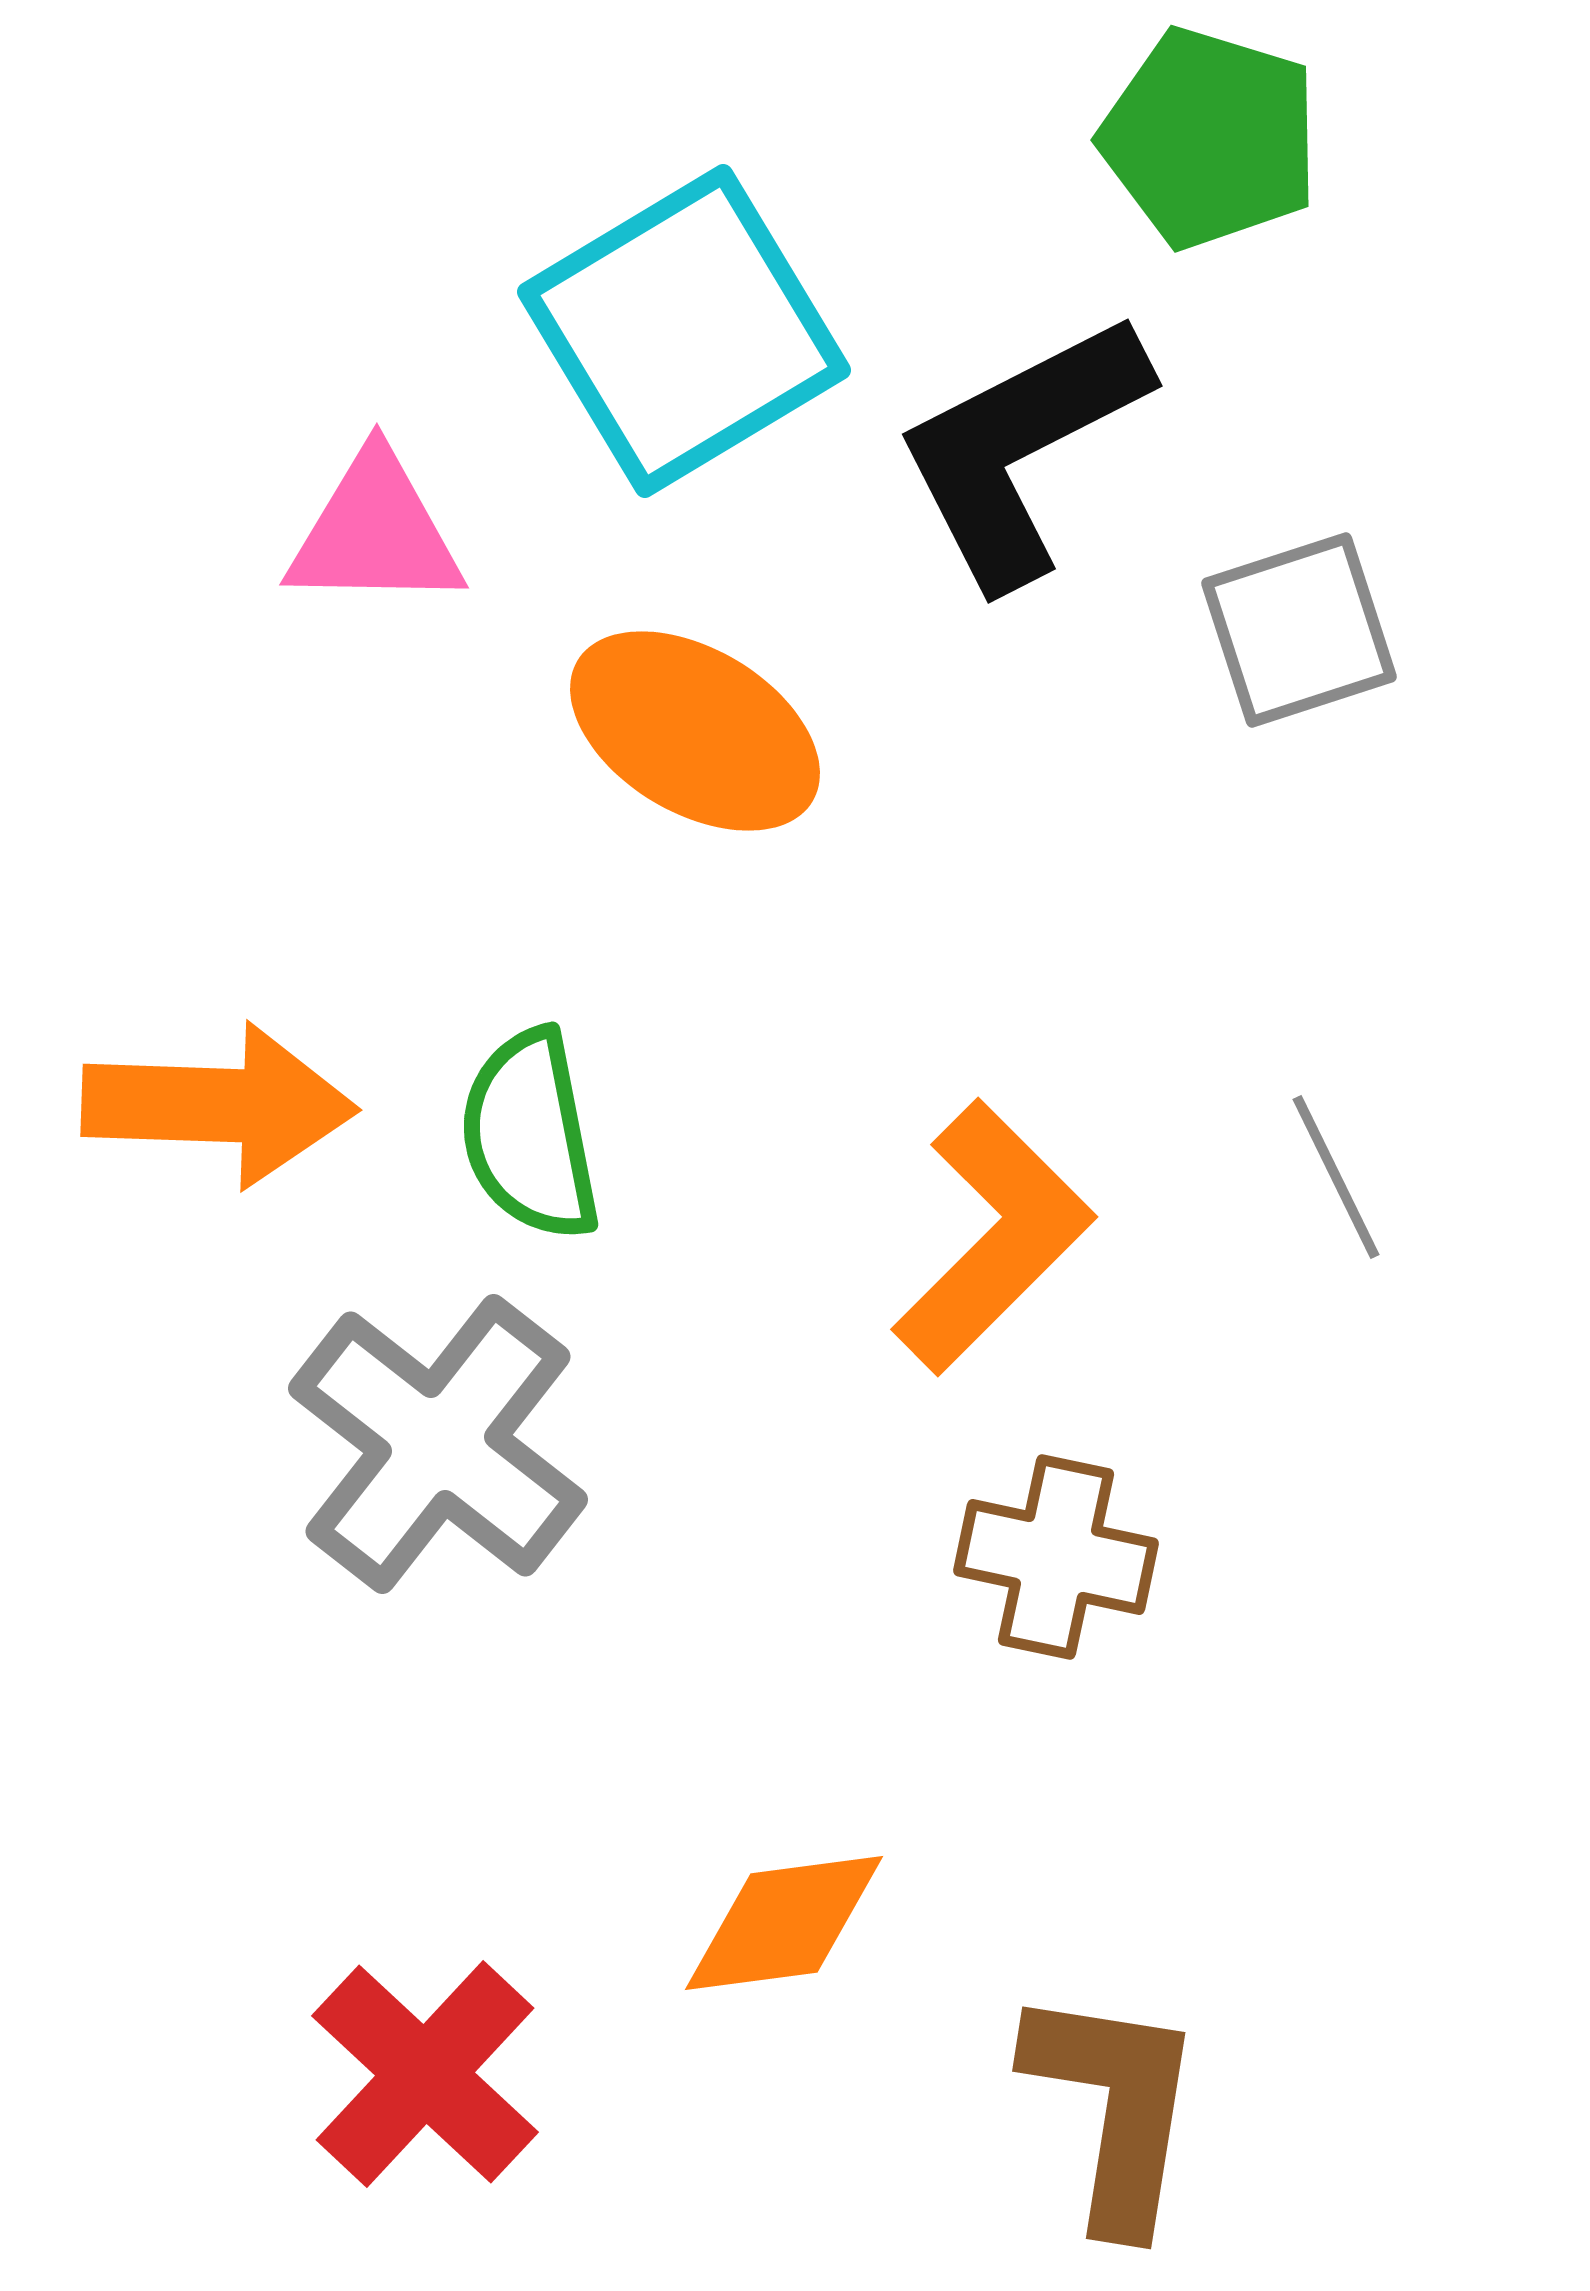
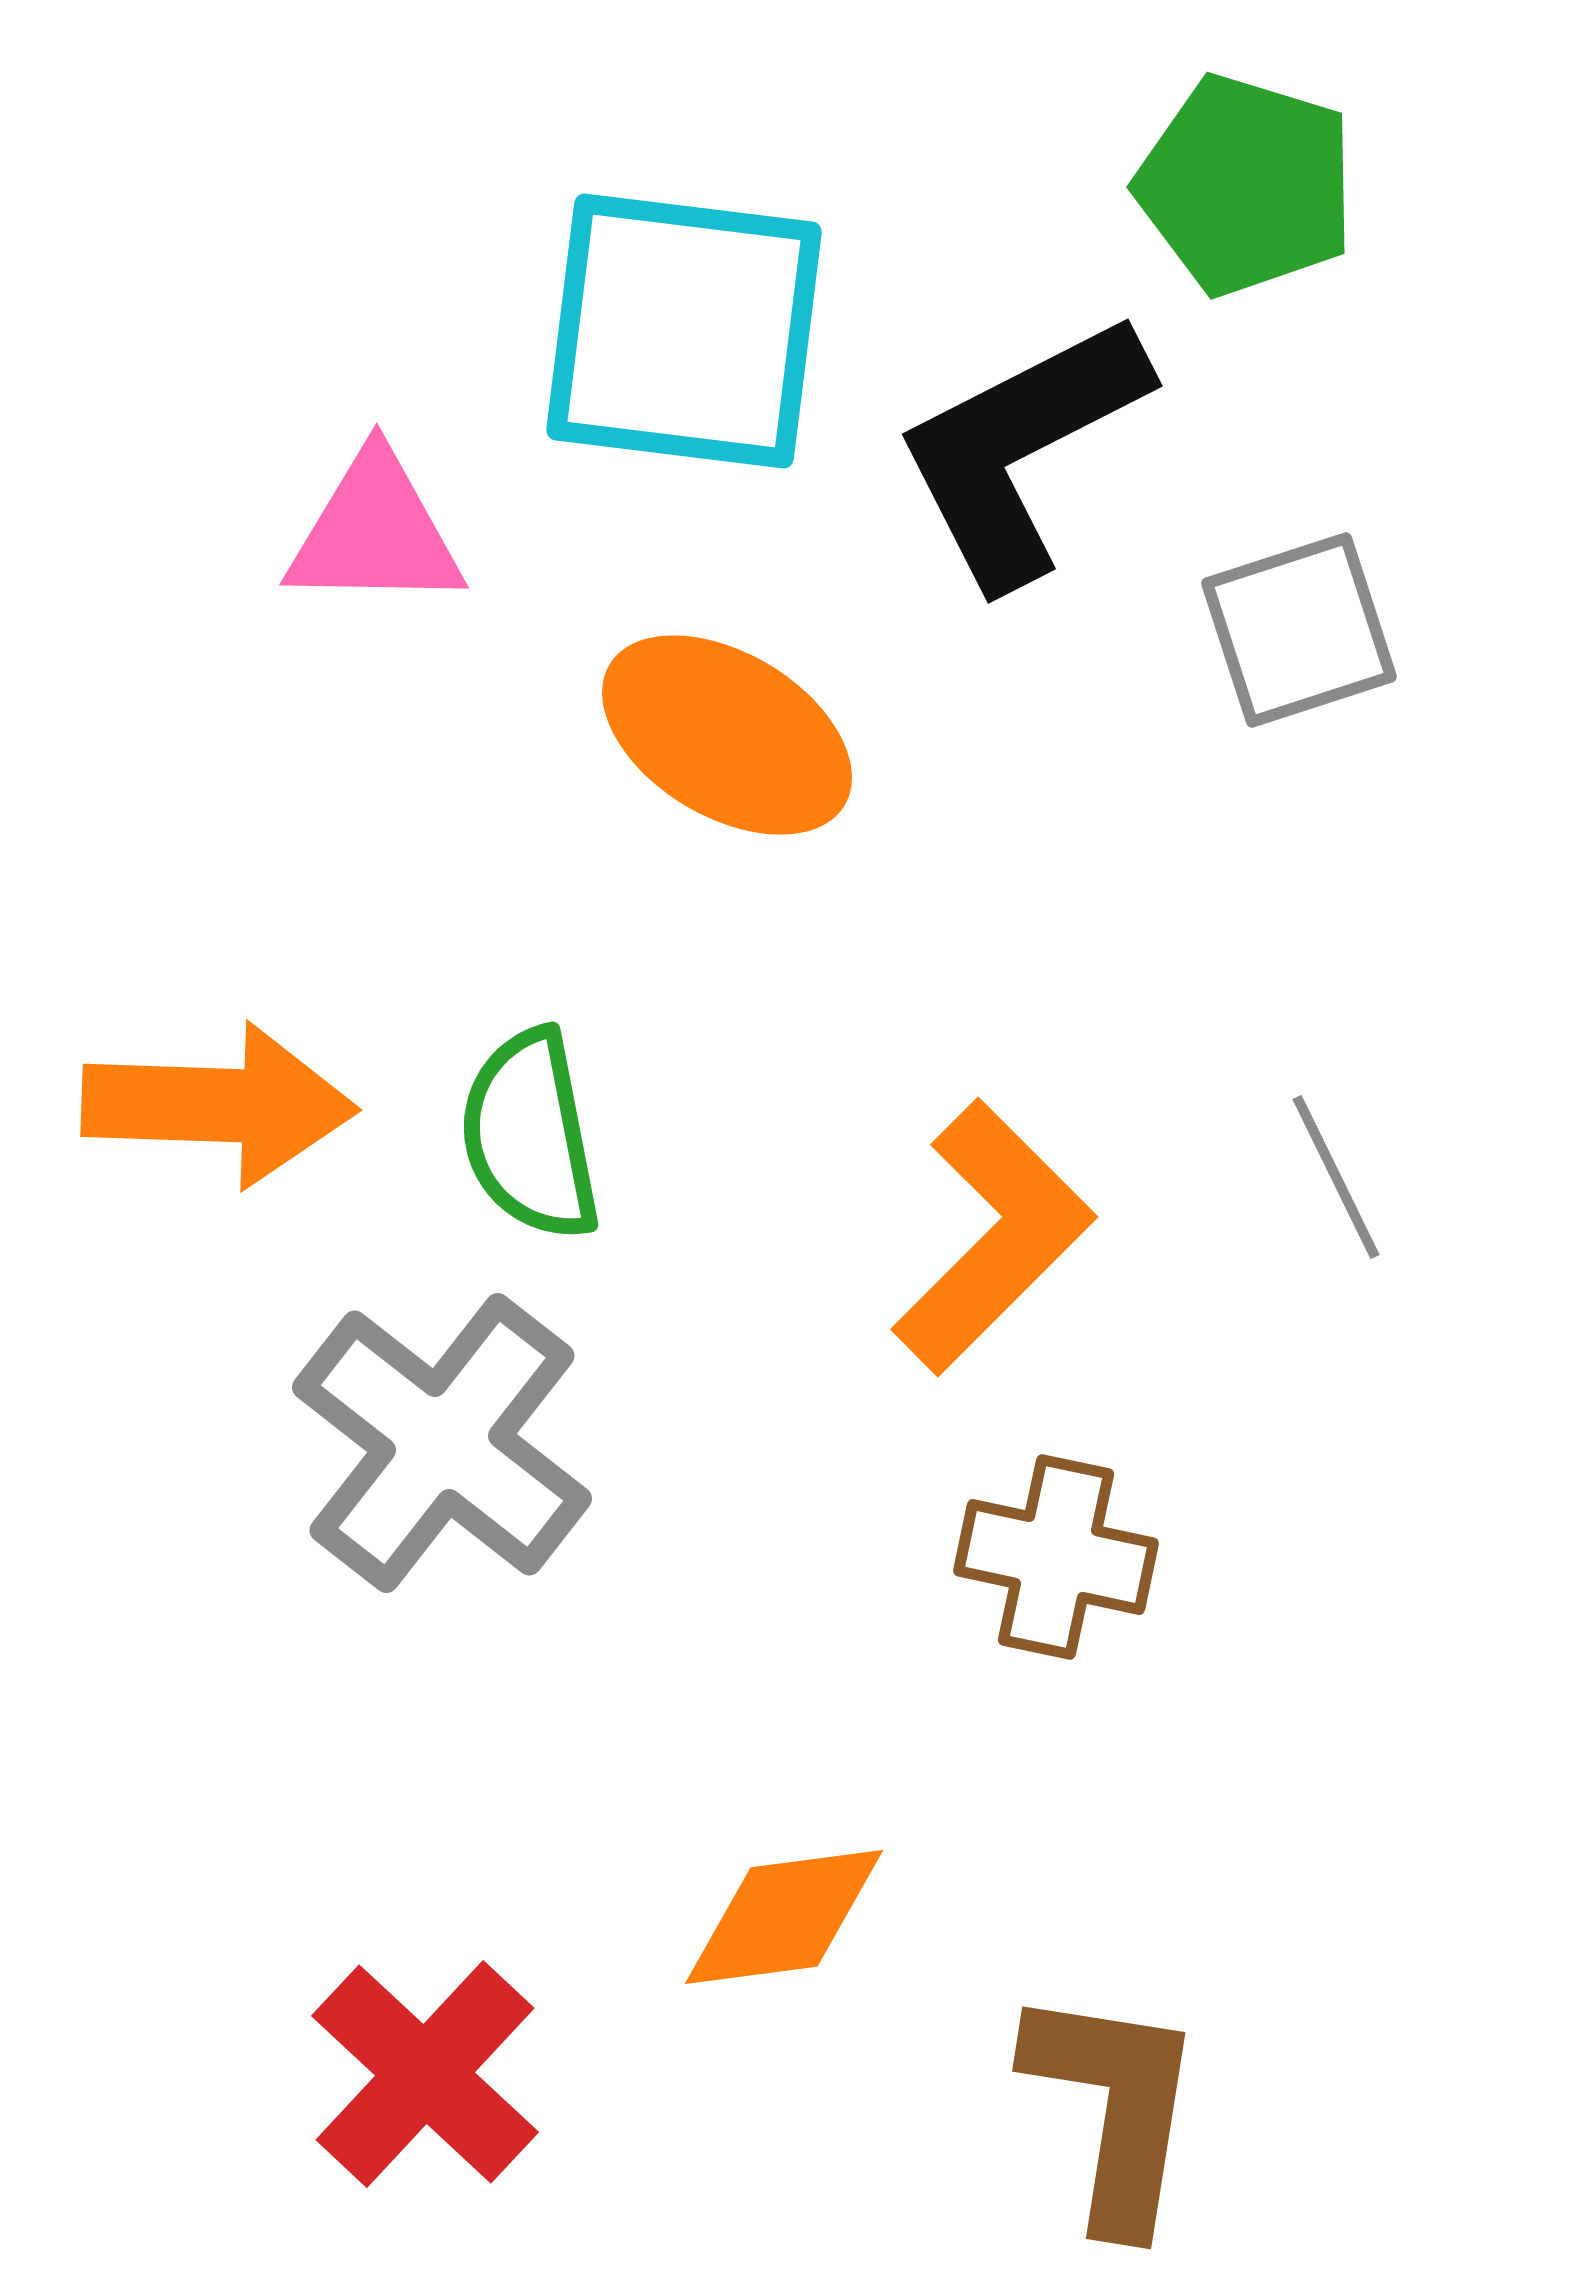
green pentagon: moved 36 px right, 47 px down
cyan square: rotated 38 degrees clockwise
orange ellipse: moved 32 px right, 4 px down
gray cross: moved 4 px right, 1 px up
orange diamond: moved 6 px up
